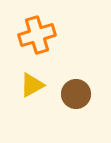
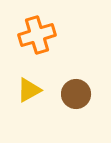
yellow triangle: moved 3 px left, 5 px down
